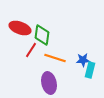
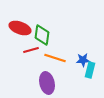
red line: rotated 42 degrees clockwise
purple ellipse: moved 2 px left
